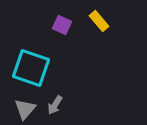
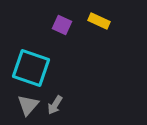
yellow rectangle: rotated 25 degrees counterclockwise
gray triangle: moved 3 px right, 4 px up
